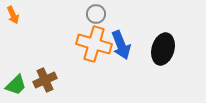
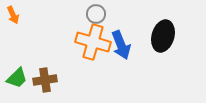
orange cross: moved 1 px left, 2 px up
black ellipse: moved 13 px up
brown cross: rotated 15 degrees clockwise
green trapezoid: moved 1 px right, 7 px up
